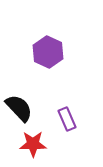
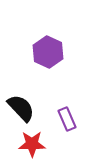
black semicircle: moved 2 px right
red star: moved 1 px left
